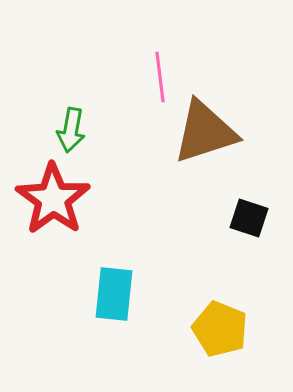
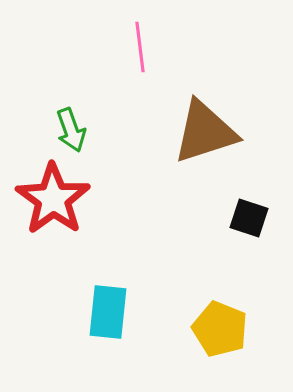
pink line: moved 20 px left, 30 px up
green arrow: rotated 30 degrees counterclockwise
cyan rectangle: moved 6 px left, 18 px down
